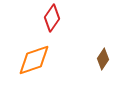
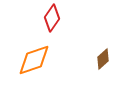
brown diamond: rotated 15 degrees clockwise
